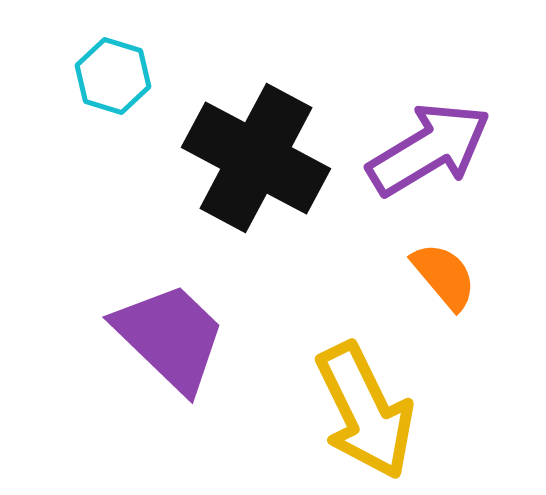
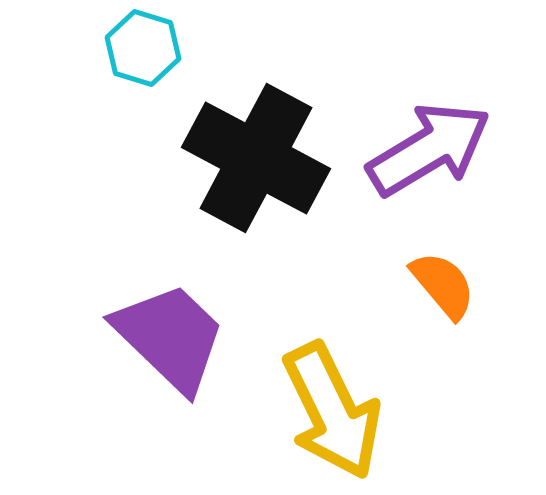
cyan hexagon: moved 30 px right, 28 px up
orange semicircle: moved 1 px left, 9 px down
yellow arrow: moved 33 px left
